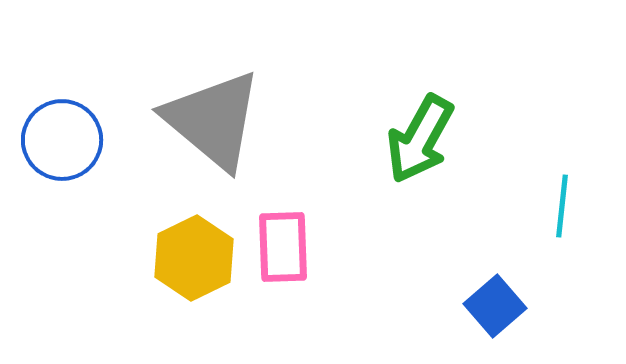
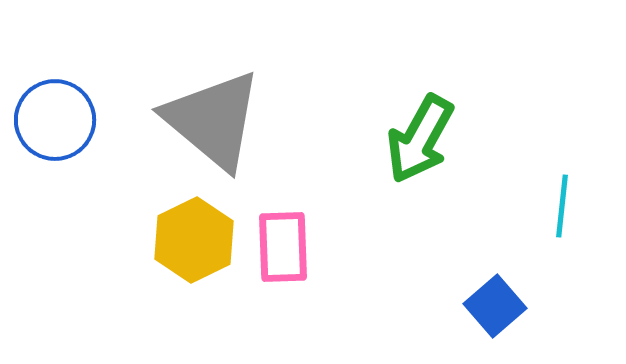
blue circle: moved 7 px left, 20 px up
yellow hexagon: moved 18 px up
